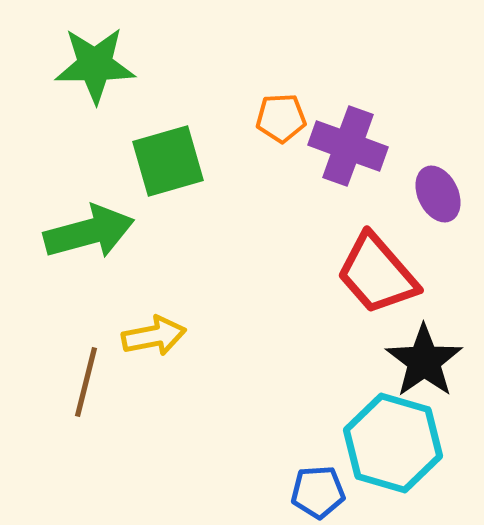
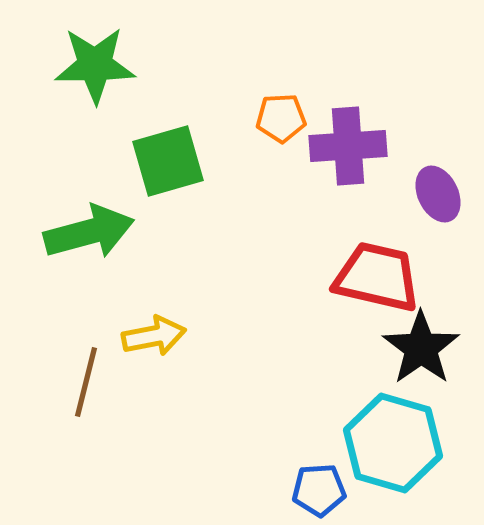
purple cross: rotated 24 degrees counterclockwise
red trapezoid: moved 3 px down; rotated 144 degrees clockwise
black star: moved 3 px left, 13 px up
blue pentagon: moved 1 px right, 2 px up
